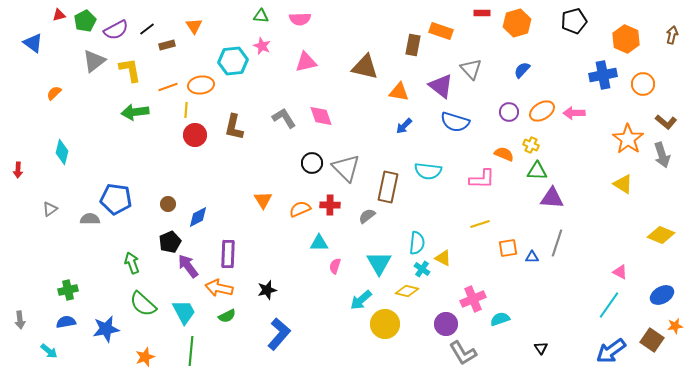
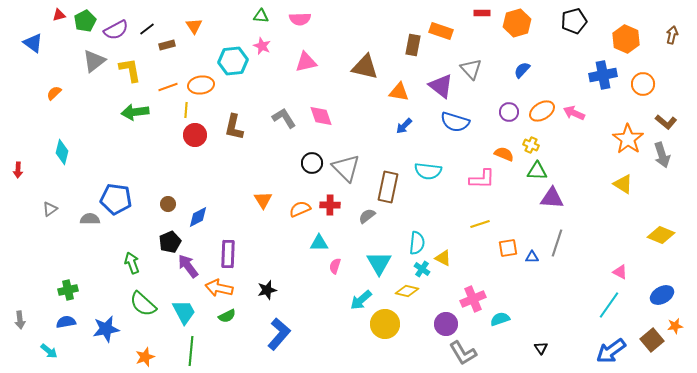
pink arrow at (574, 113): rotated 25 degrees clockwise
brown square at (652, 340): rotated 15 degrees clockwise
